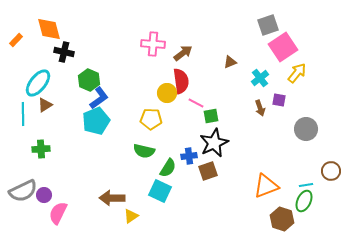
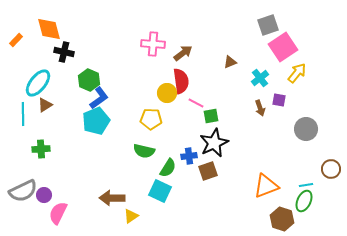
brown circle at (331, 171): moved 2 px up
